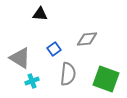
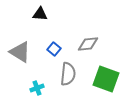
gray diamond: moved 1 px right, 5 px down
blue square: rotated 16 degrees counterclockwise
gray triangle: moved 6 px up
cyan cross: moved 5 px right, 7 px down
